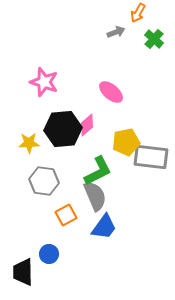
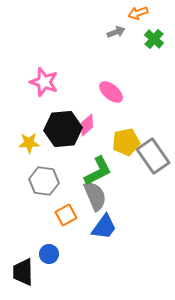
orange arrow: rotated 42 degrees clockwise
gray rectangle: moved 2 px right, 1 px up; rotated 48 degrees clockwise
